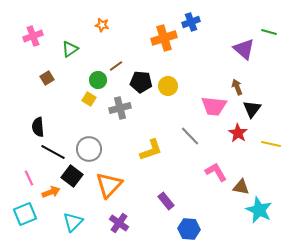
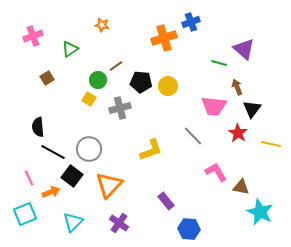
green line: moved 50 px left, 31 px down
gray line: moved 3 px right
cyan star: moved 1 px right, 2 px down
